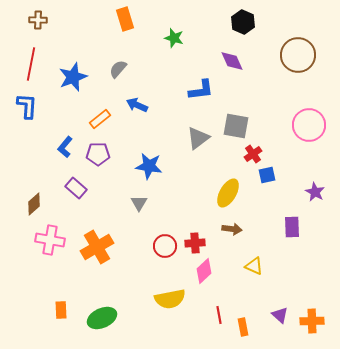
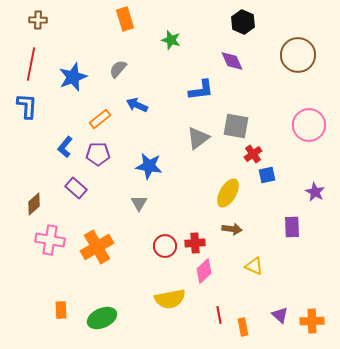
green star at (174, 38): moved 3 px left, 2 px down
